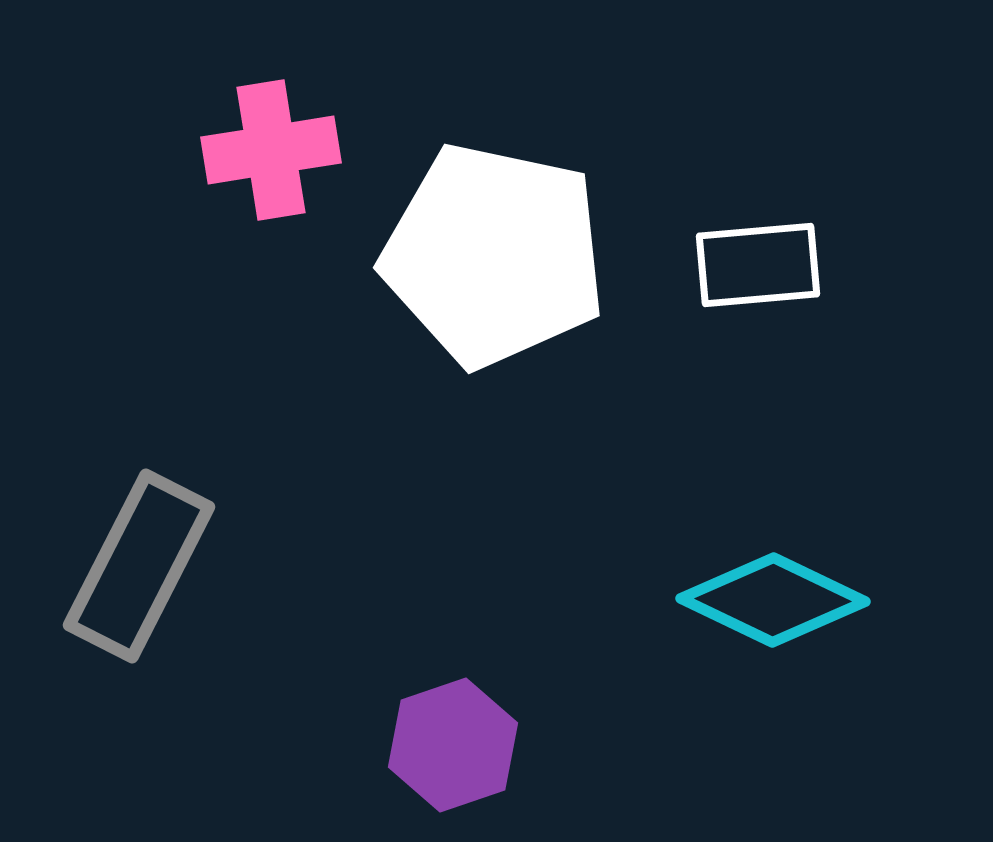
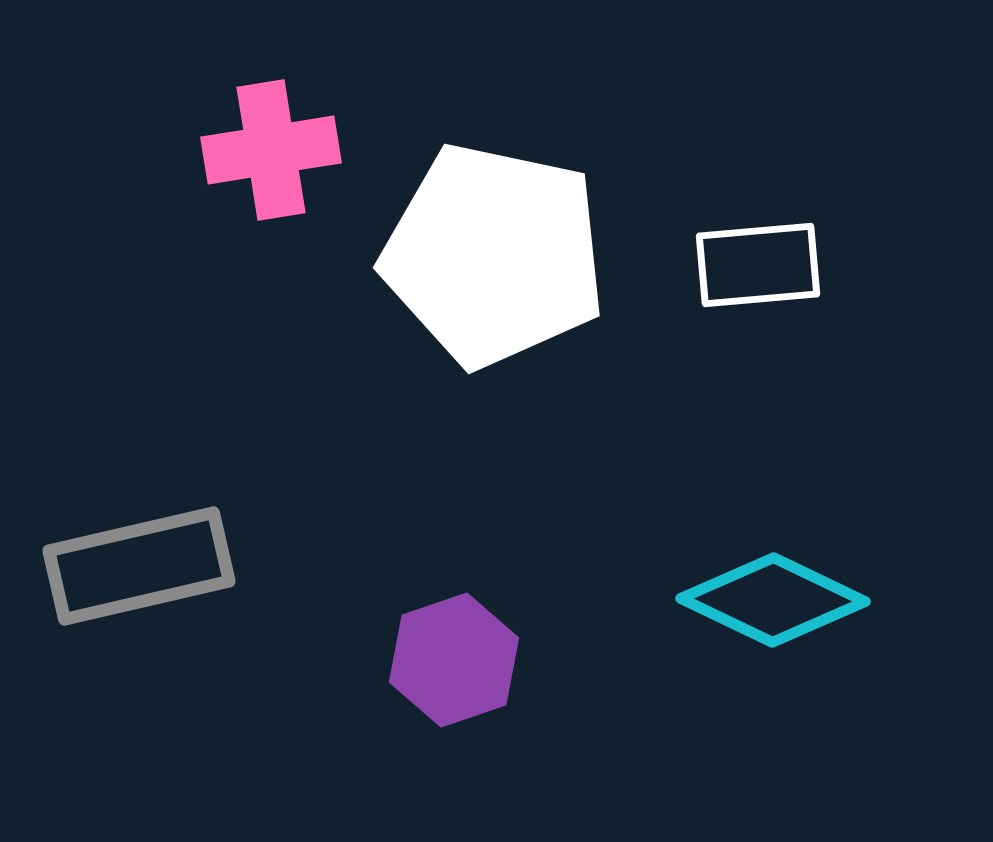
gray rectangle: rotated 50 degrees clockwise
purple hexagon: moved 1 px right, 85 px up
